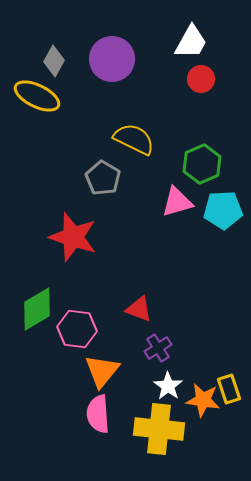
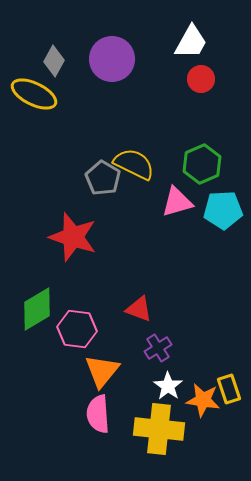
yellow ellipse: moved 3 px left, 2 px up
yellow semicircle: moved 25 px down
